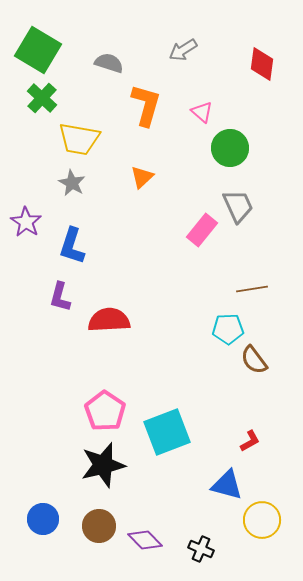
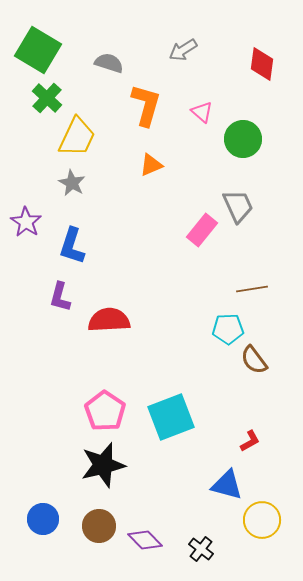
green cross: moved 5 px right
yellow trapezoid: moved 2 px left, 2 px up; rotated 75 degrees counterclockwise
green circle: moved 13 px right, 9 px up
orange triangle: moved 9 px right, 12 px up; rotated 20 degrees clockwise
cyan square: moved 4 px right, 15 px up
black cross: rotated 15 degrees clockwise
